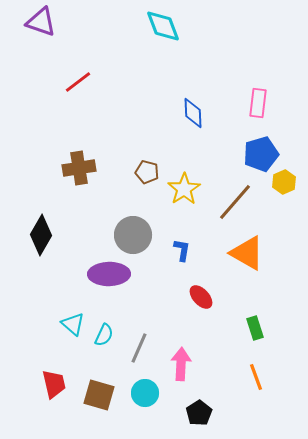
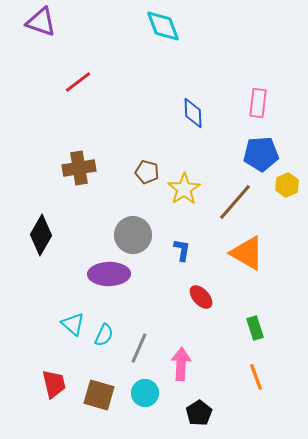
blue pentagon: rotated 12 degrees clockwise
yellow hexagon: moved 3 px right, 3 px down
